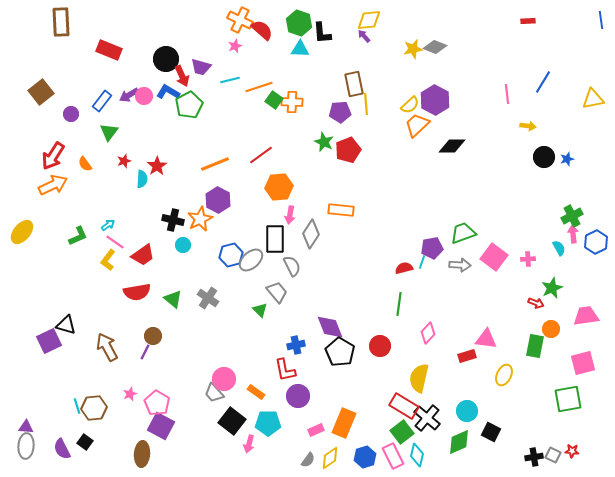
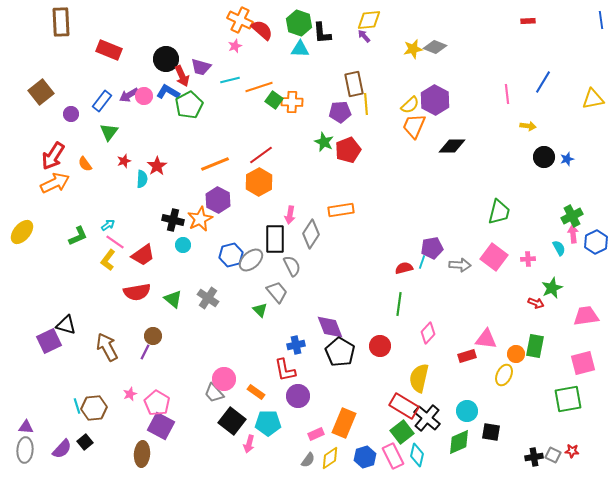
orange trapezoid at (417, 125): moved 3 px left, 1 px down; rotated 24 degrees counterclockwise
orange arrow at (53, 185): moved 2 px right, 2 px up
orange hexagon at (279, 187): moved 20 px left, 5 px up; rotated 24 degrees counterclockwise
orange rectangle at (341, 210): rotated 15 degrees counterclockwise
green trapezoid at (463, 233): moved 36 px right, 21 px up; rotated 124 degrees clockwise
orange circle at (551, 329): moved 35 px left, 25 px down
pink rectangle at (316, 430): moved 4 px down
black square at (491, 432): rotated 18 degrees counterclockwise
black square at (85, 442): rotated 14 degrees clockwise
gray ellipse at (26, 446): moved 1 px left, 4 px down
purple semicircle at (62, 449): rotated 110 degrees counterclockwise
